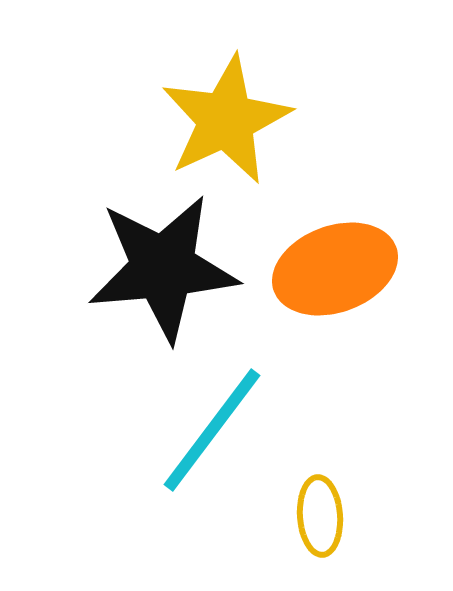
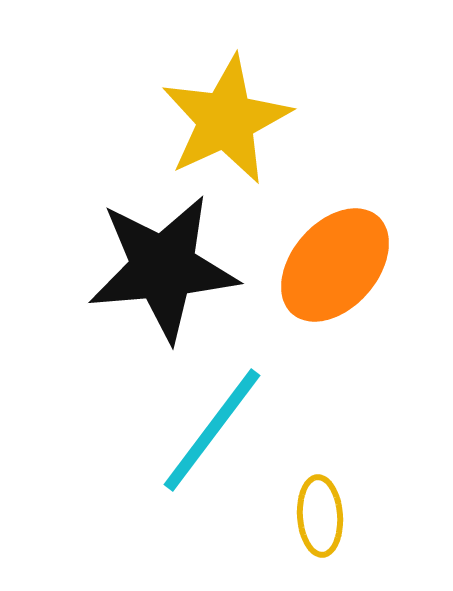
orange ellipse: moved 4 px up; rotated 29 degrees counterclockwise
